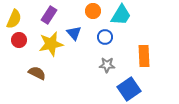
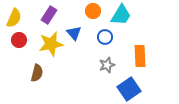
yellow semicircle: moved 1 px up
orange rectangle: moved 4 px left
gray star: rotated 21 degrees counterclockwise
brown semicircle: rotated 78 degrees clockwise
